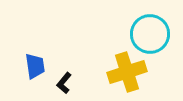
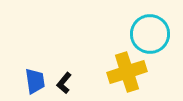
blue trapezoid: moved 15 px down
